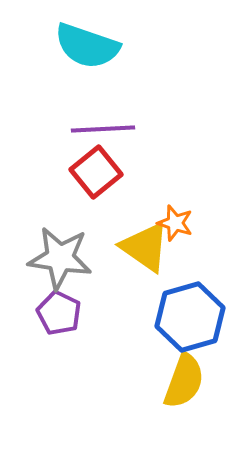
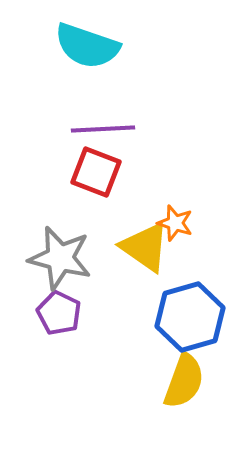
red square: rotated 30 degrees counterclockwise
gray star: rotated 6 degrees clockwise
